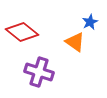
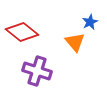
orange triangle: rotated 15 degrees clockwise
purple cross: moved 2 px left, 1 px up
